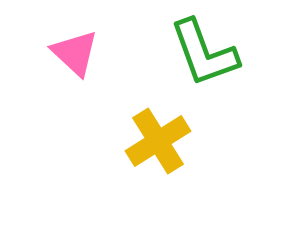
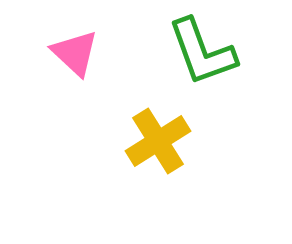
green L-shape: moved 2 px left, 1 px up
